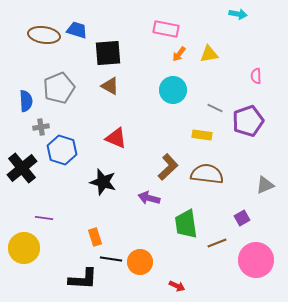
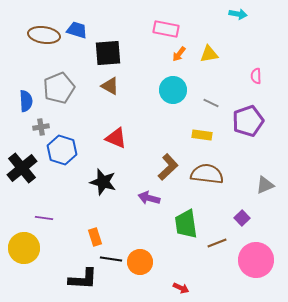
gray line: moved 4 px left, 5 px up
purple square: rotated 14 degrees counterclockwise
red arrow: moved 4 px right, 2 px down
